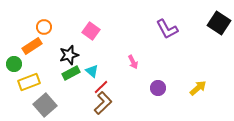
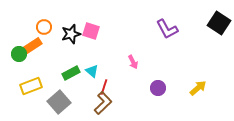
pink square: rotated 18 degrees counterclockwise
black star: moved 2 px right, 21 px up
green circle: moved 5 px right, 10 px up
yellow rectangle: moved 2 px right, 4 px down
red line: moved 3 px right; rotated 28 degrees counterclockwise
gray square: moved 14 px right, 3 px up
